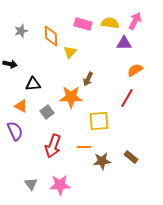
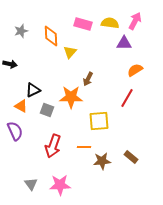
black triangle: moved 6 px down; rotated 21 degrees counterclockwise
gray square: moved 2 px up; rotated 32 degrees counterclockwise
